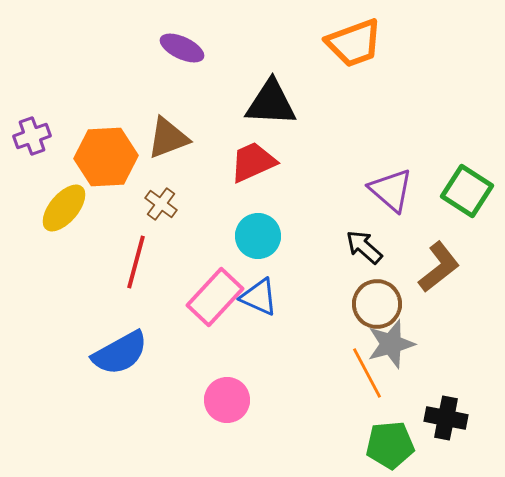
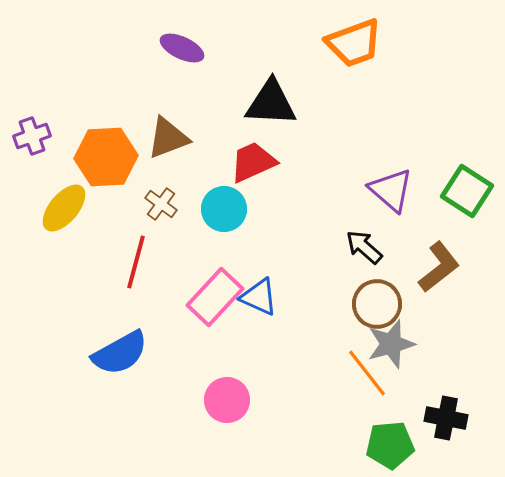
cyan circle: moved 34 px left, 27 px up
orange line: rotated 10 degrees counterclockwise
